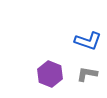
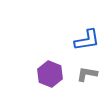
blue L-shape: moved 1 px left, 1 px up; rotated 28 degrees counterclockwise
